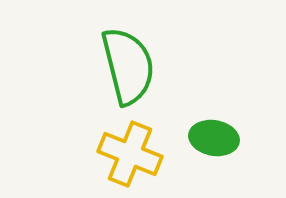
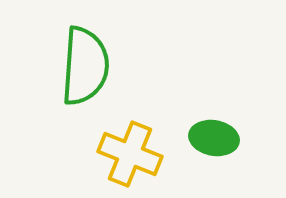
green semicircle: moved 43 px left; rotated 18 degrees clockwise
